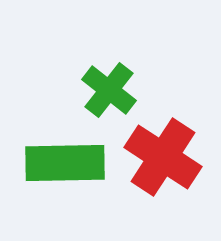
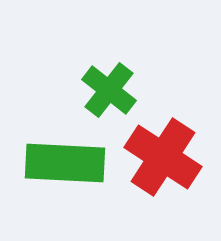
green rectangle: rotated 4 degrees clockwise
